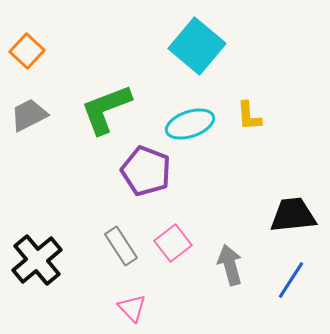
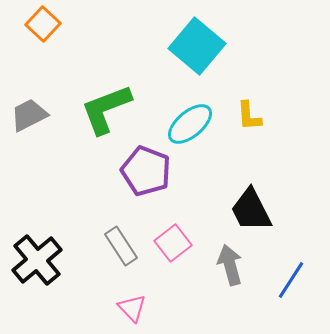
orange square: moved 16 px right, 27 px up
cyan ellipse: rotated 21 degrees counterclockwise
black trapezoid: moved 42 px left, 5 px up; rotated 111 degrees counterclockwise
